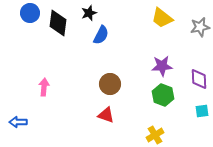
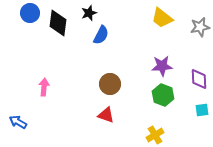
cyan square: moved 1 px up
blue arrow: rotated 30 degrees clockwise
